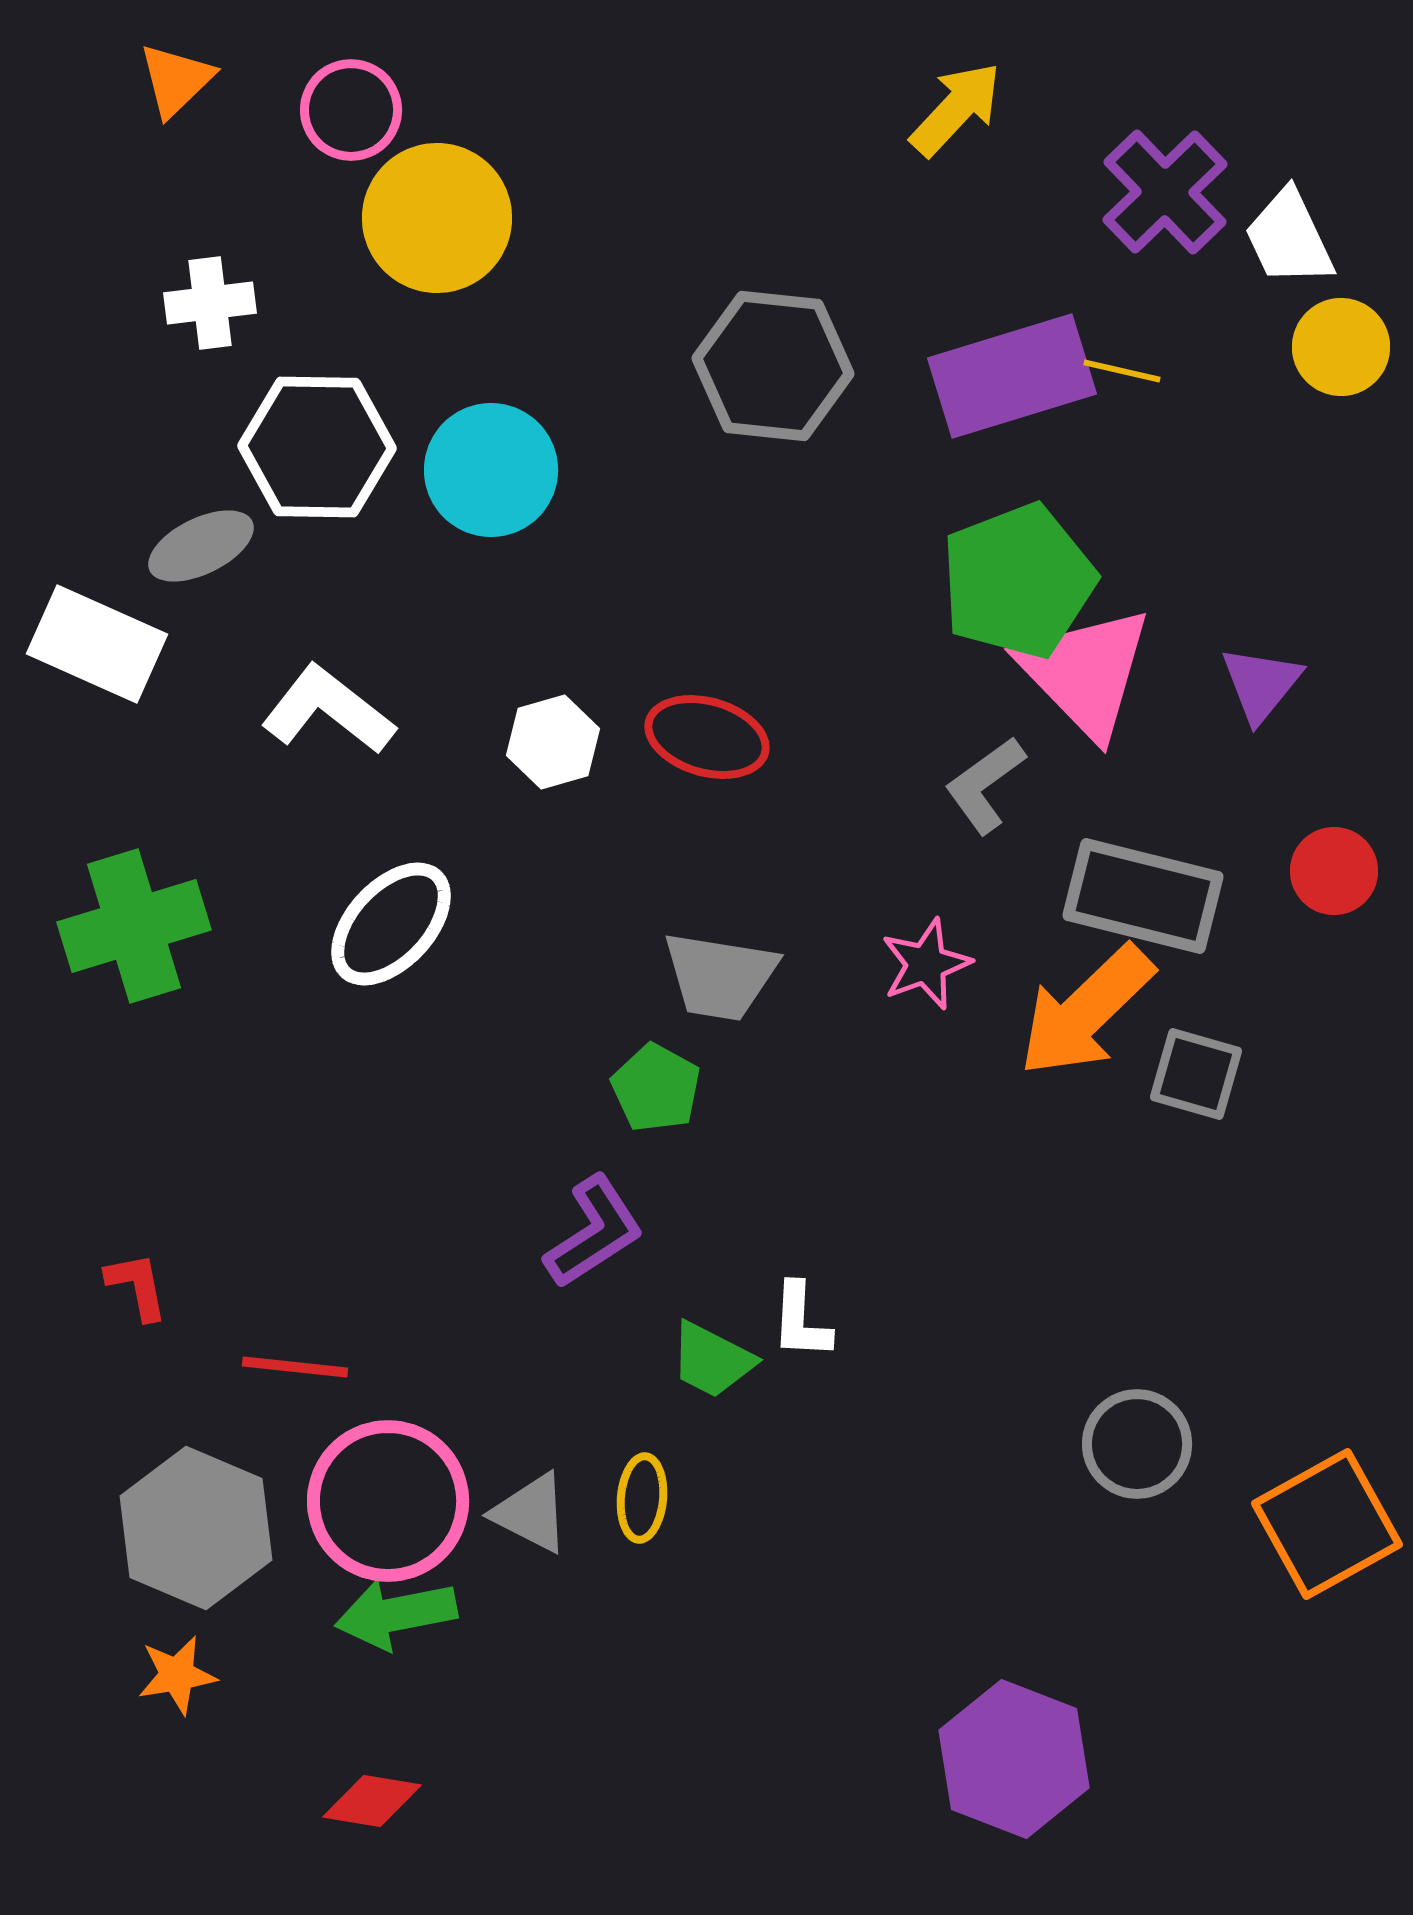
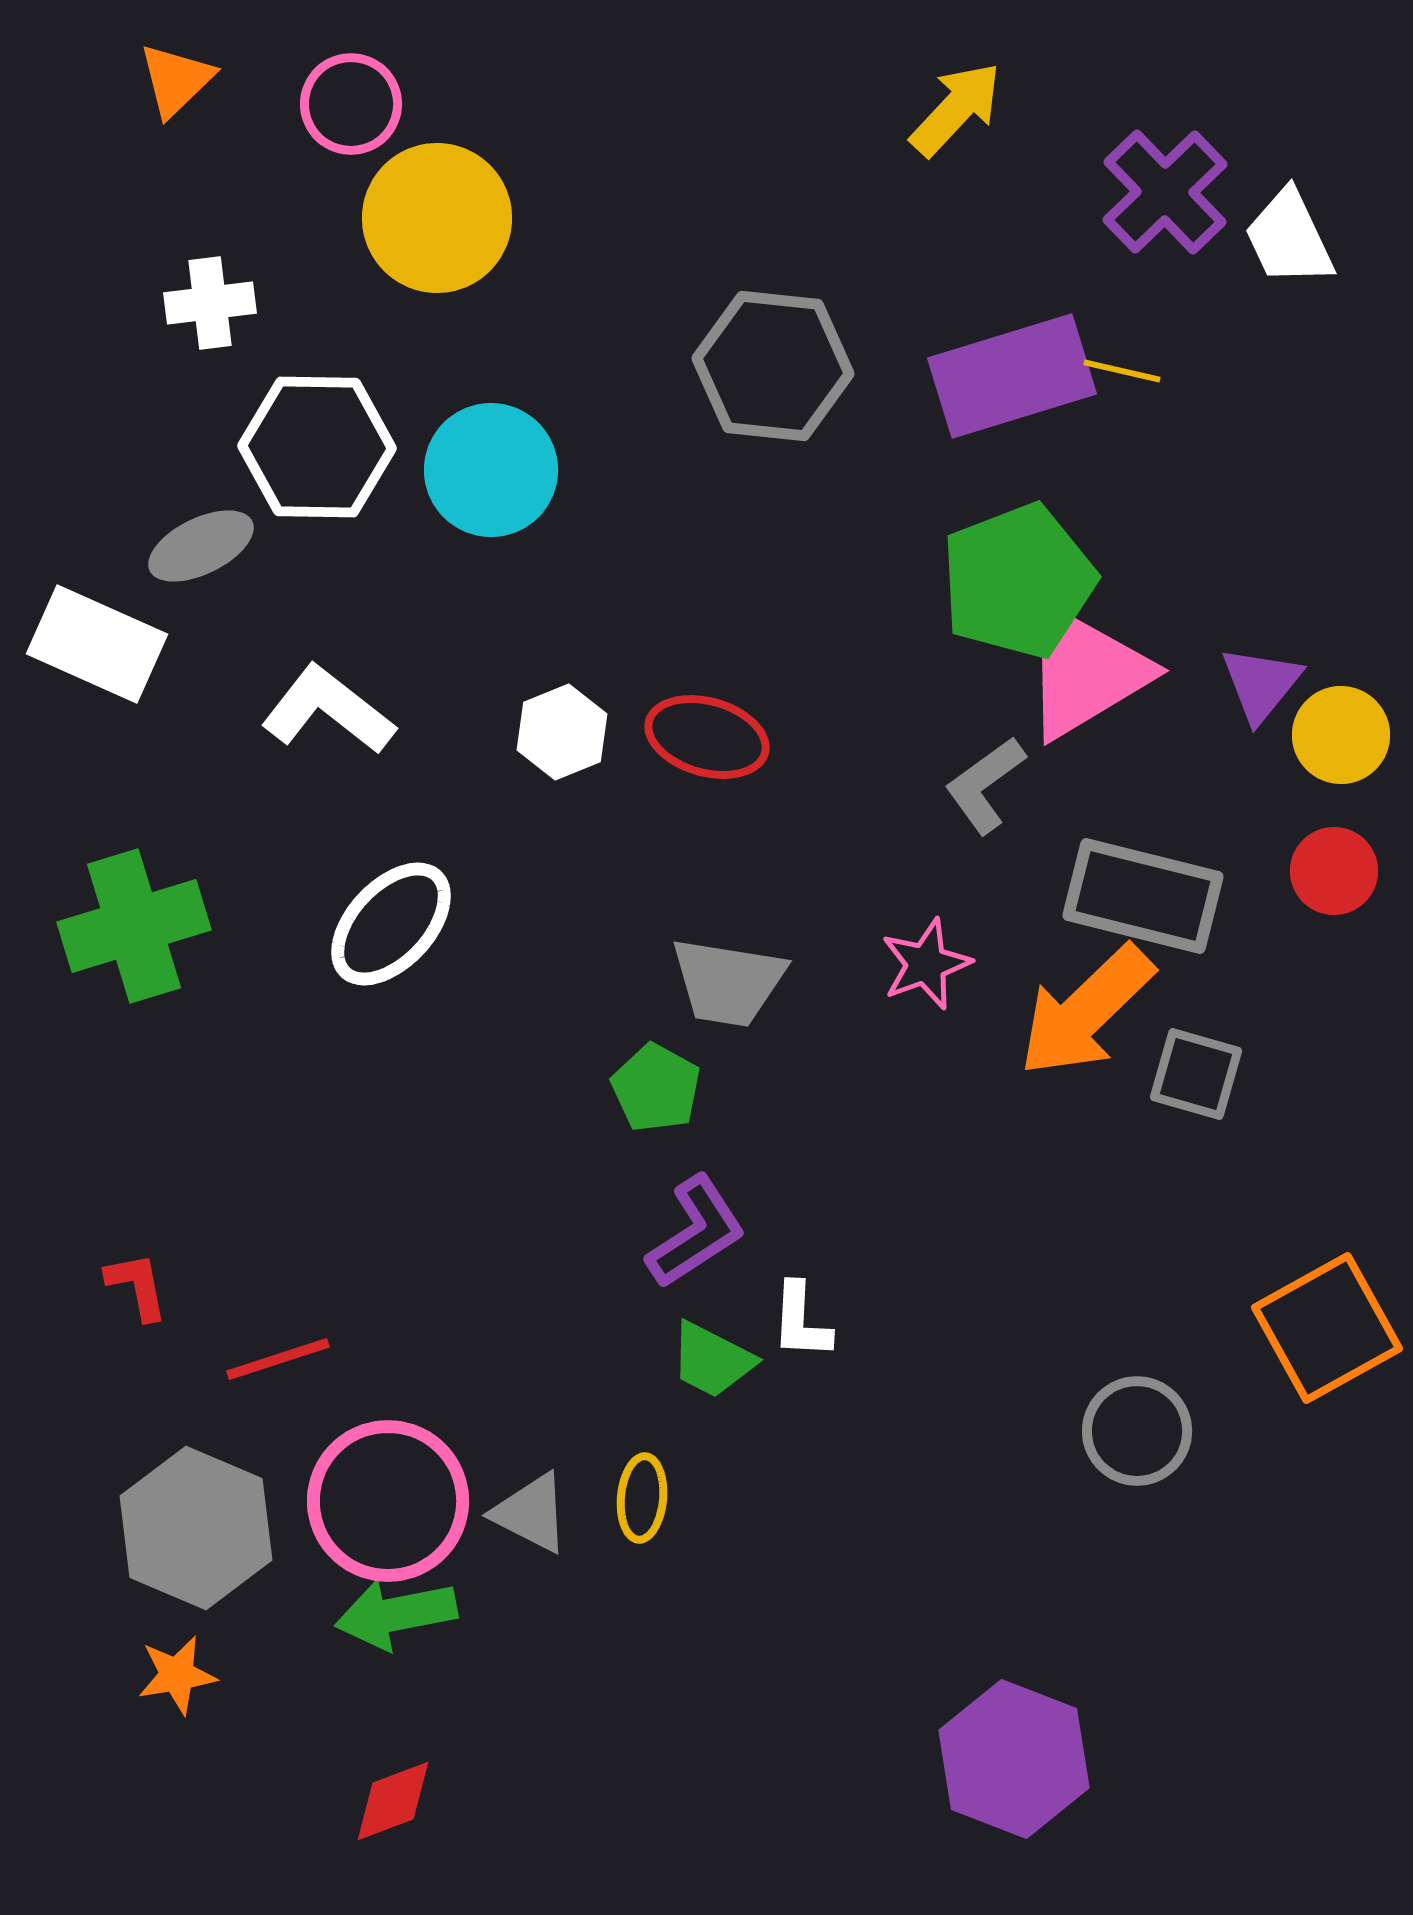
pink circle at (351, 110): moved 6 px up
yellow circle at (1341, 347): moved 388 px down
pink triangle at (1085, 672): rotated 43 degrees clockwise
white hexagon at (553, 742): moved 9 px right, 10 px up; rotated 6 degrees counterclockwise
gray trapezoid at (720, 976): moved 8 px right, 6 px down
purple L-shape at (594, 1232): moved 102 px right
red line at (295, 1367): moved 17 px left, 8 px up; rotated 24 degrees counterclockwise
gray circle at (1137, 1444): moved 13 px up
orange square at (1327, 1524): moved 196 px up
red diamond at (372, 1801): moved 21 px right; rotated 30 degrees counterclockwise
